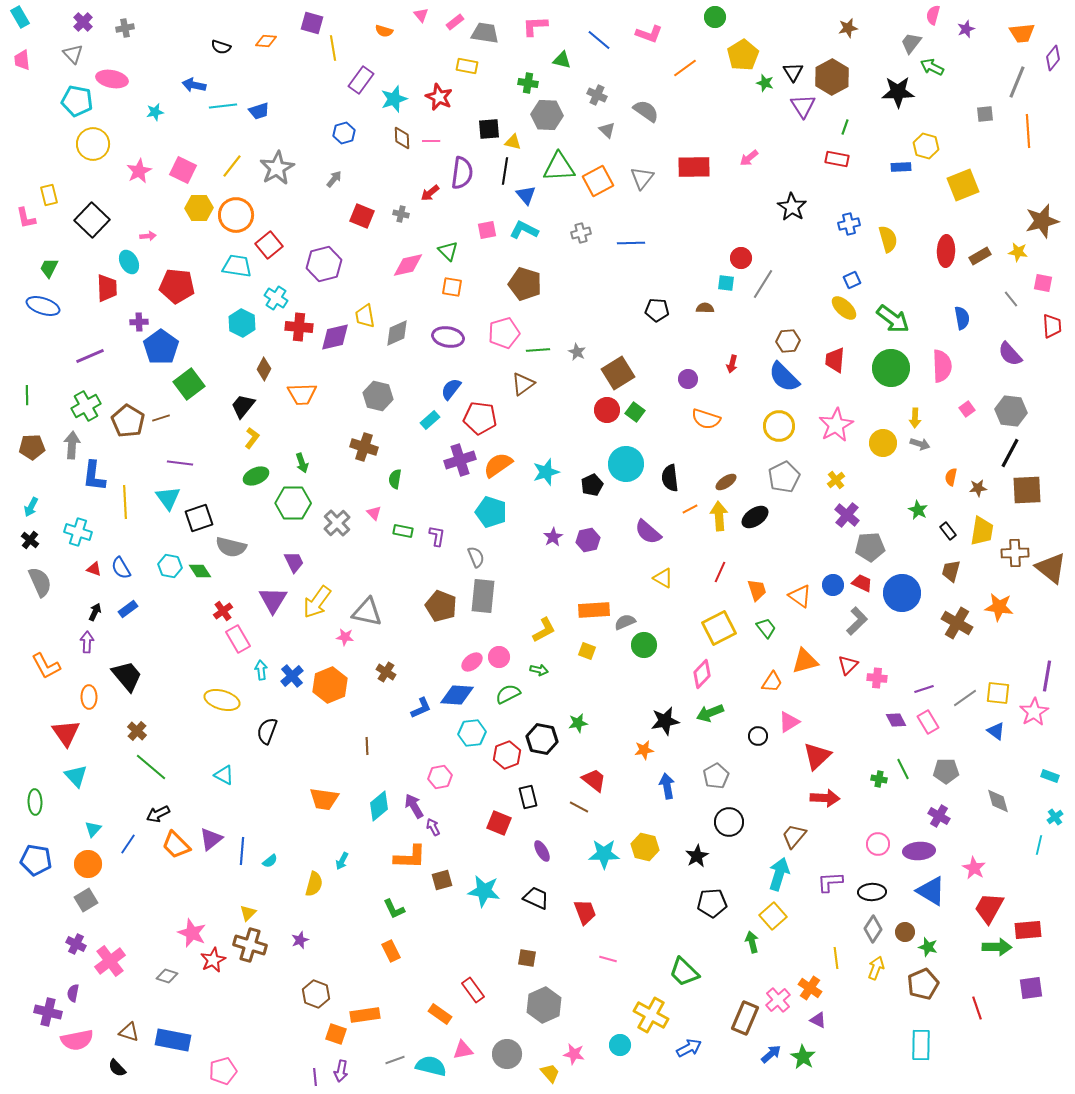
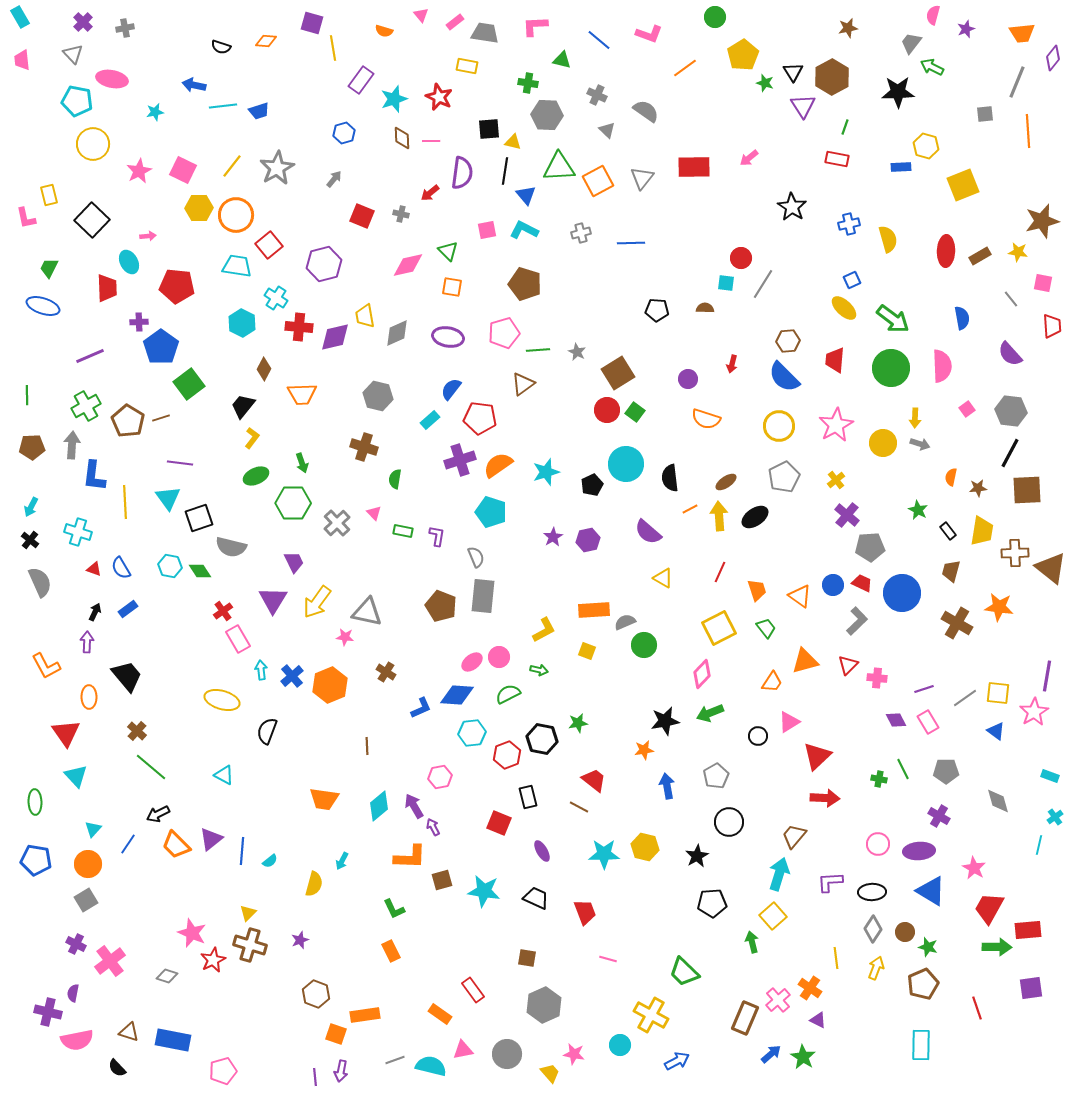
blue arrow at (689, 1048): moved 12 px left, 13 px down
